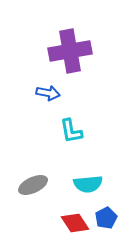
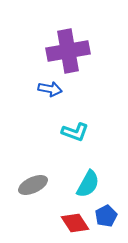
purple cross: moved 2 px left
blue arrow: moved 2 px right, 4 px up
cyan L-shape: moved 4 px right, 1 px down; rotated 60 degrees counterclockwise
cyan semicircle: rotated 56 degrees counterclockwise
blue pentagon: moved 2 px up
